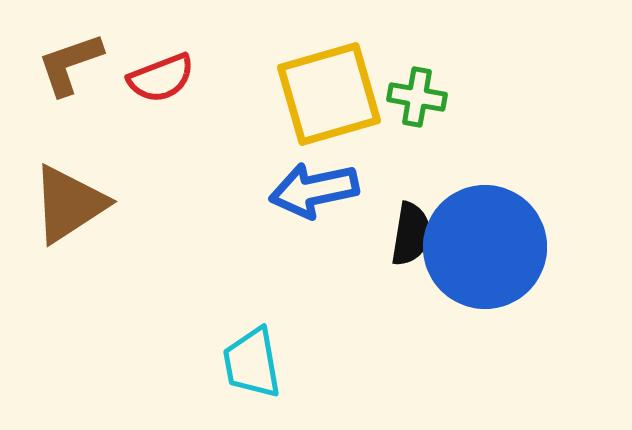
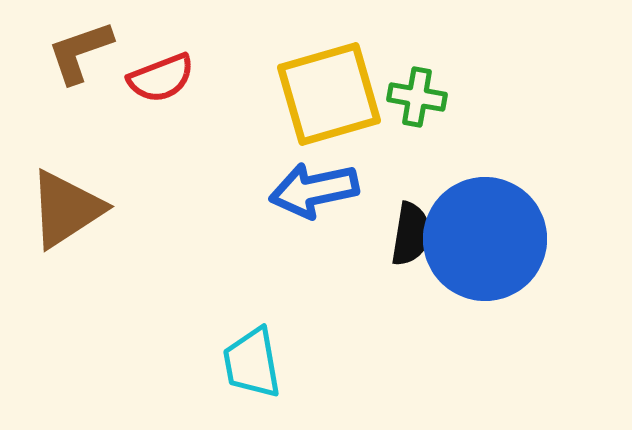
brown L-shape: moved 10 px right, 12 px up
brown triangle: moved 3 px left, 5 px down
blue circle: moved 8 px up
